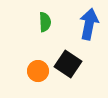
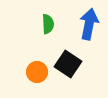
green semicircle: moved 3 px right, 2 px down
orange circle: moved 1 px left, 1 px down
